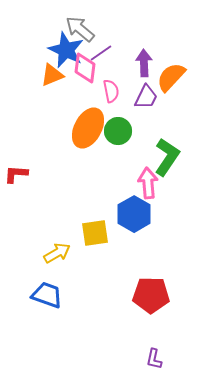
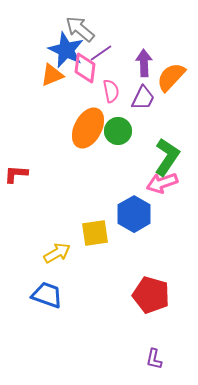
purple trapezoid: moved 3 px left, 1 px down
pink arrow: moved 14 px right; rotated 104 degrees counterclockwise
red pentagon: rotated 15 degrees clockwise
